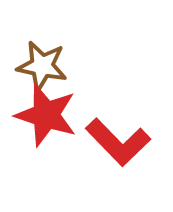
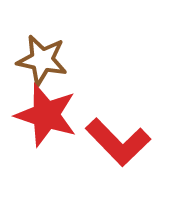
brown star: moved 6 px up
